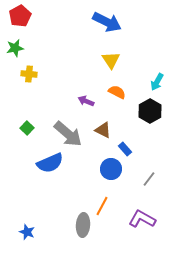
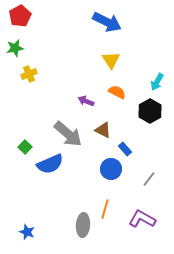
yellow cross: rotated 28 degrees counterclockwise
green square: moved 2 px left, 19 px down
blue semicircle: moved 1 px down
orange line: moved 3 px right, 3 px down; rotated 12 degrees counterclockwise
